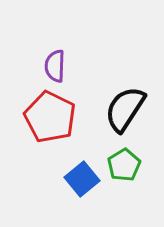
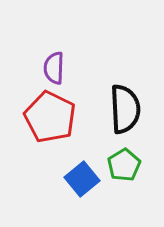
purple semicircle: moved 1 px left, 2 px down
black semicircle: rotated 144 degrees clockwise
